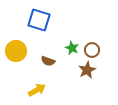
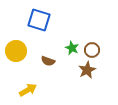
yellow arrow: moved 9 px left
